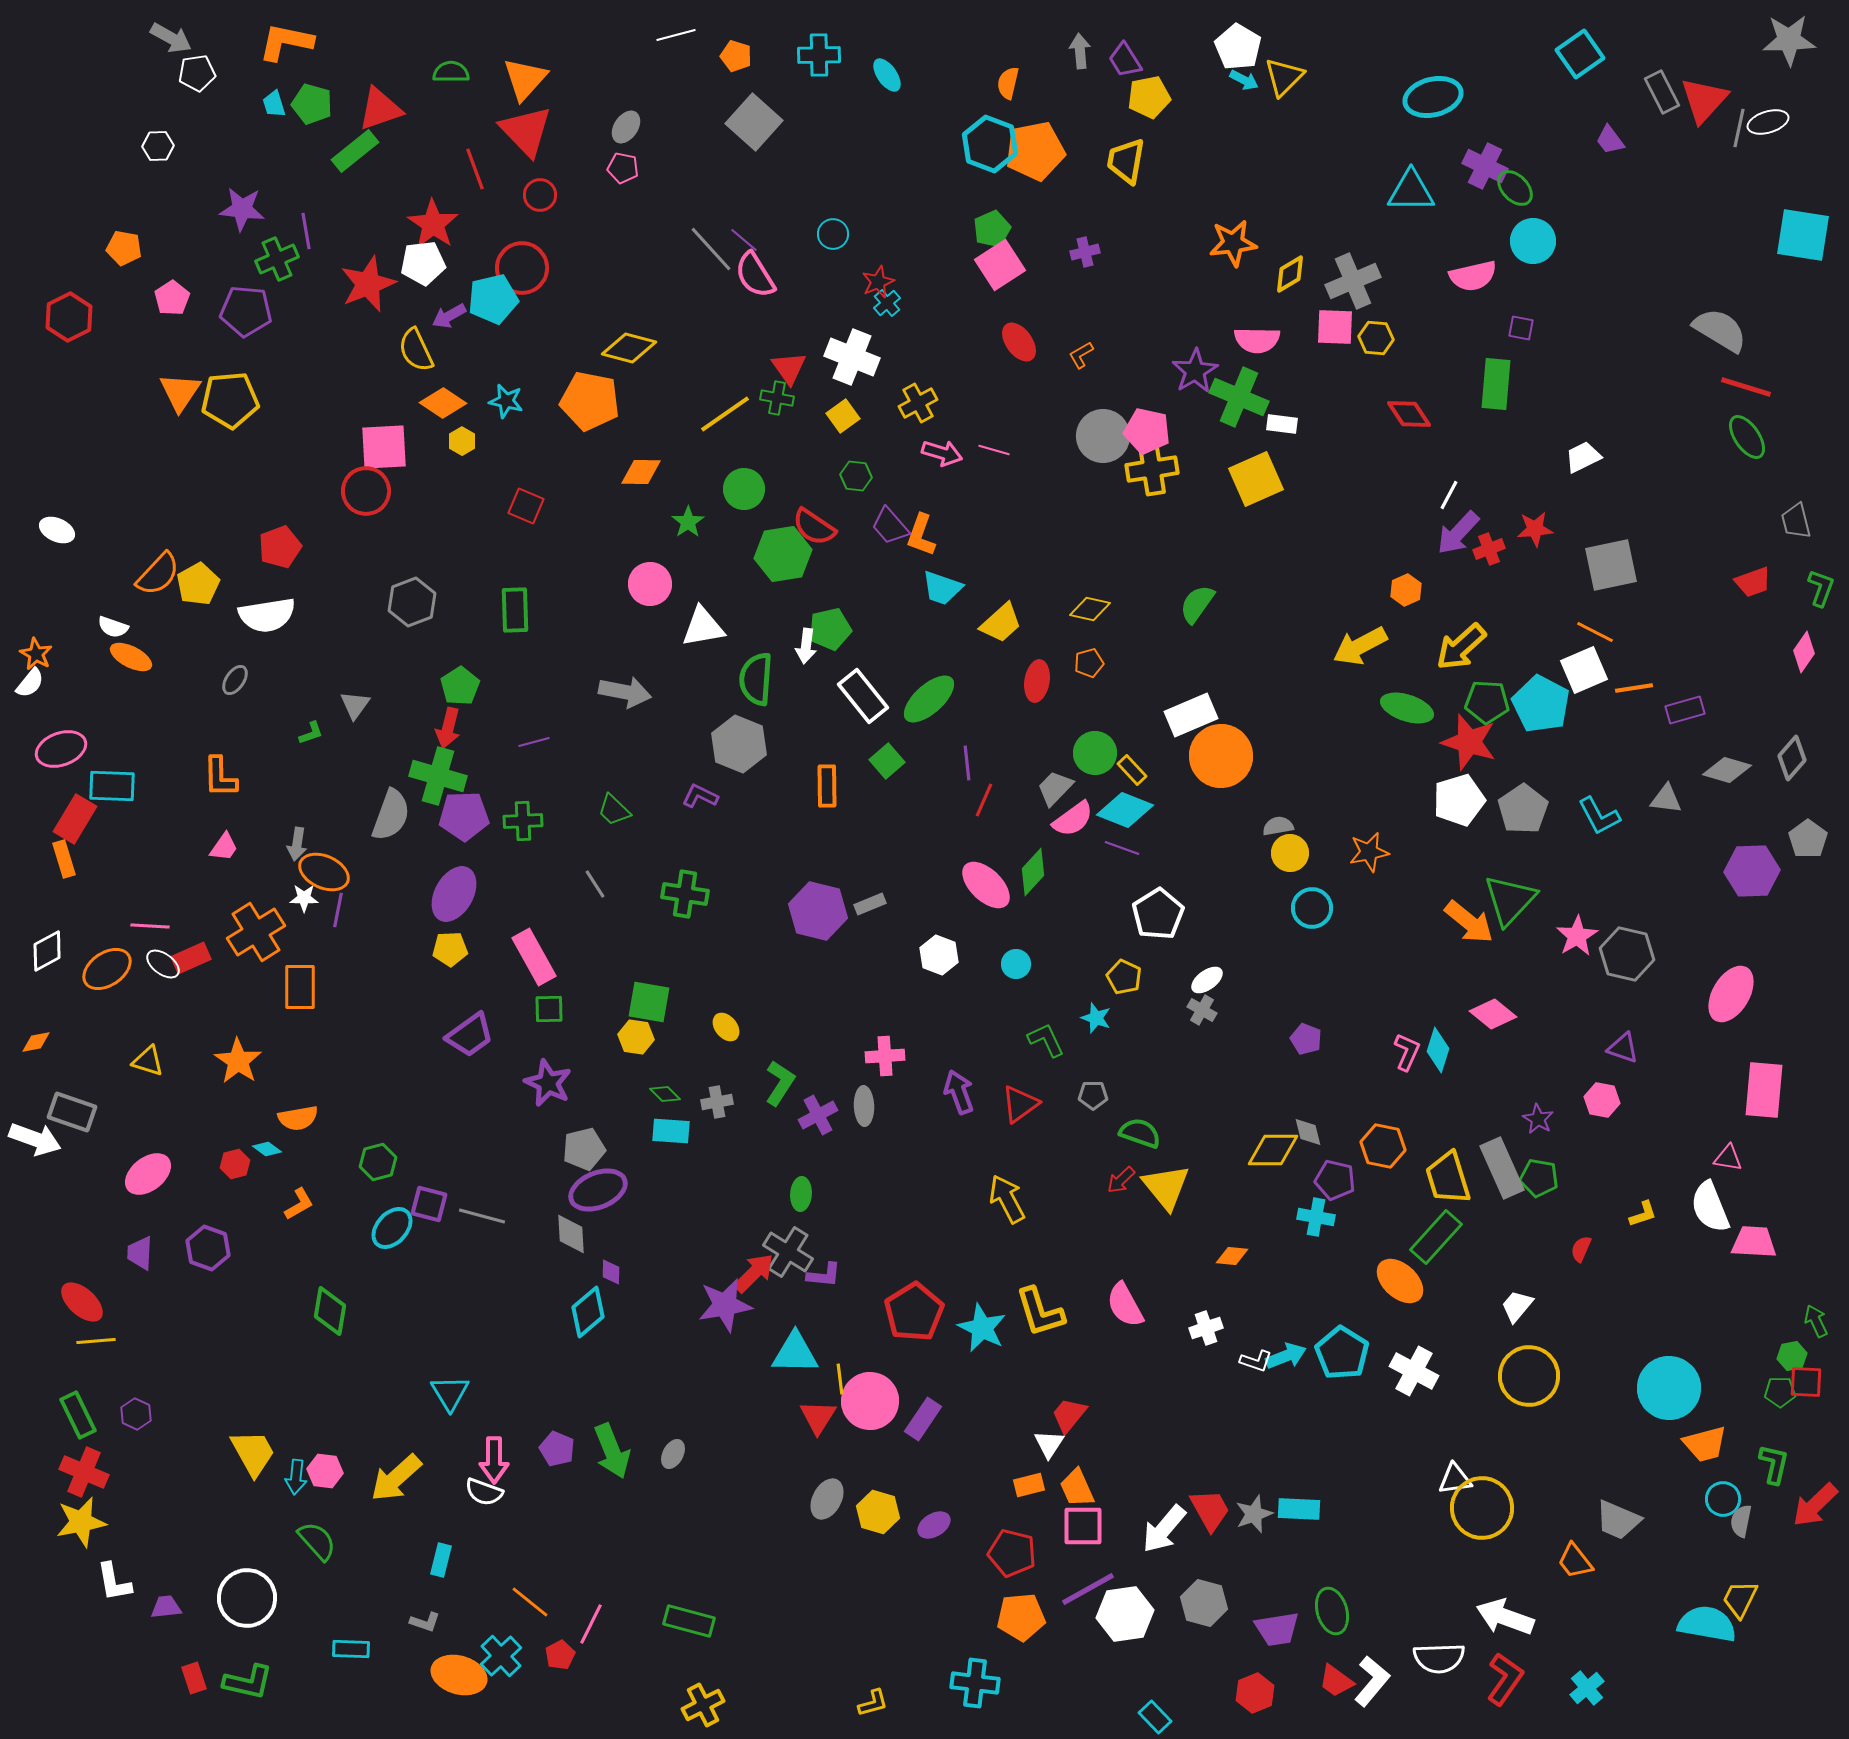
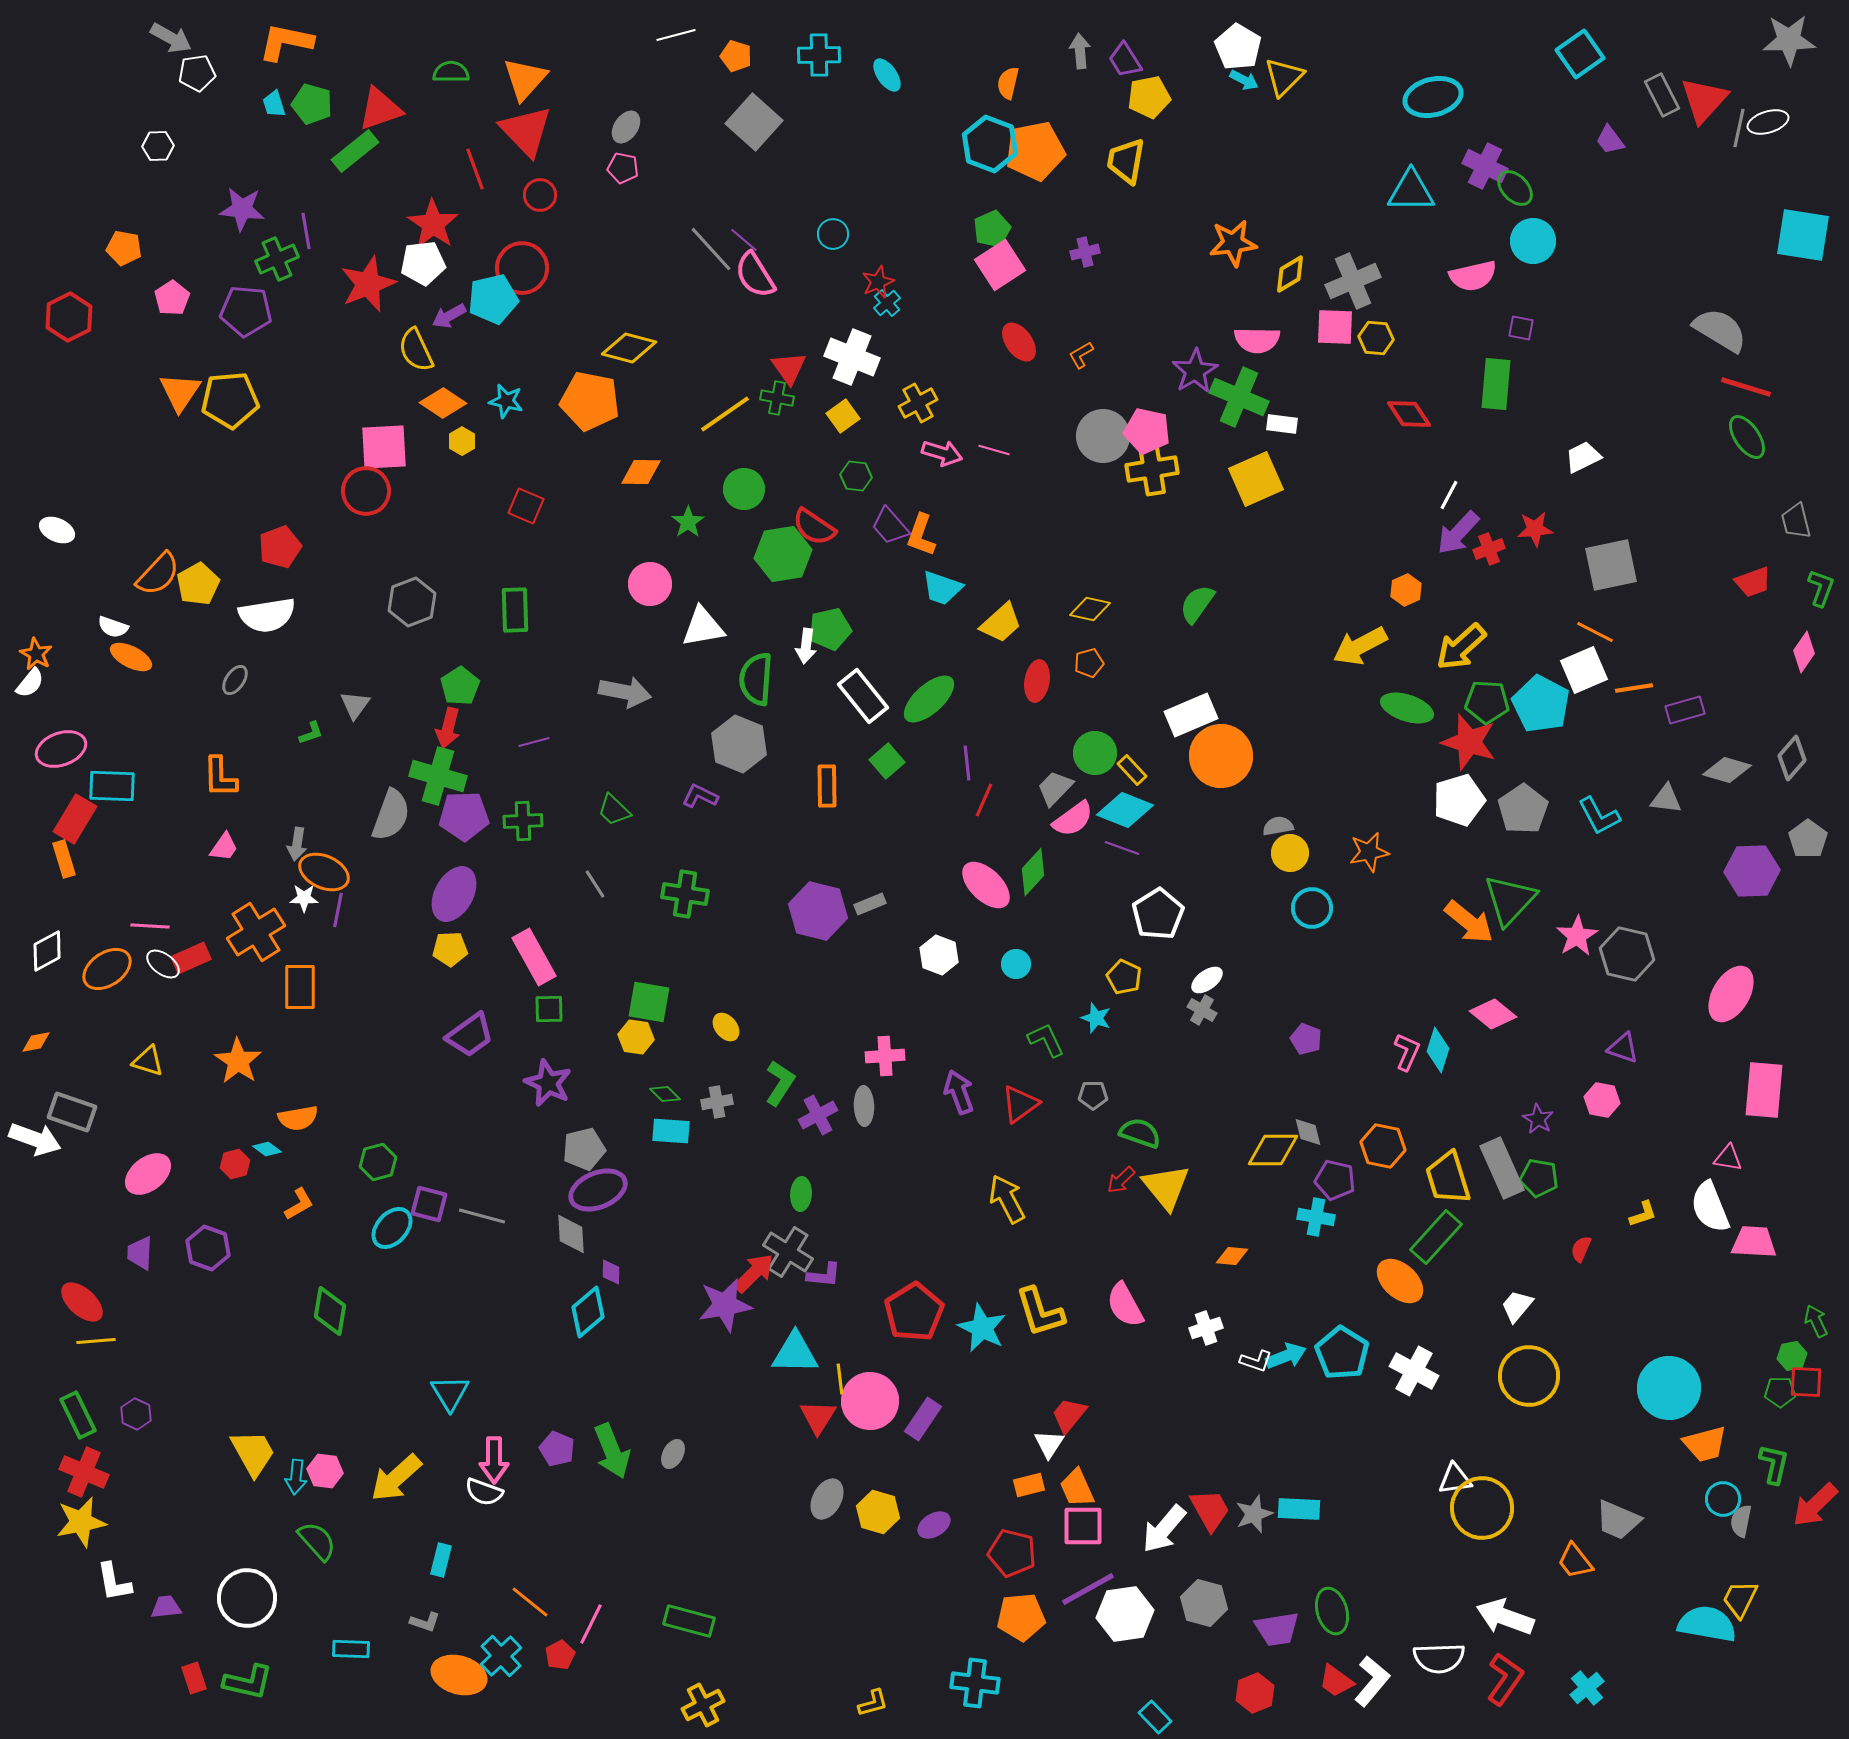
gray rectangle at (1662, 92): moved 3 px down
